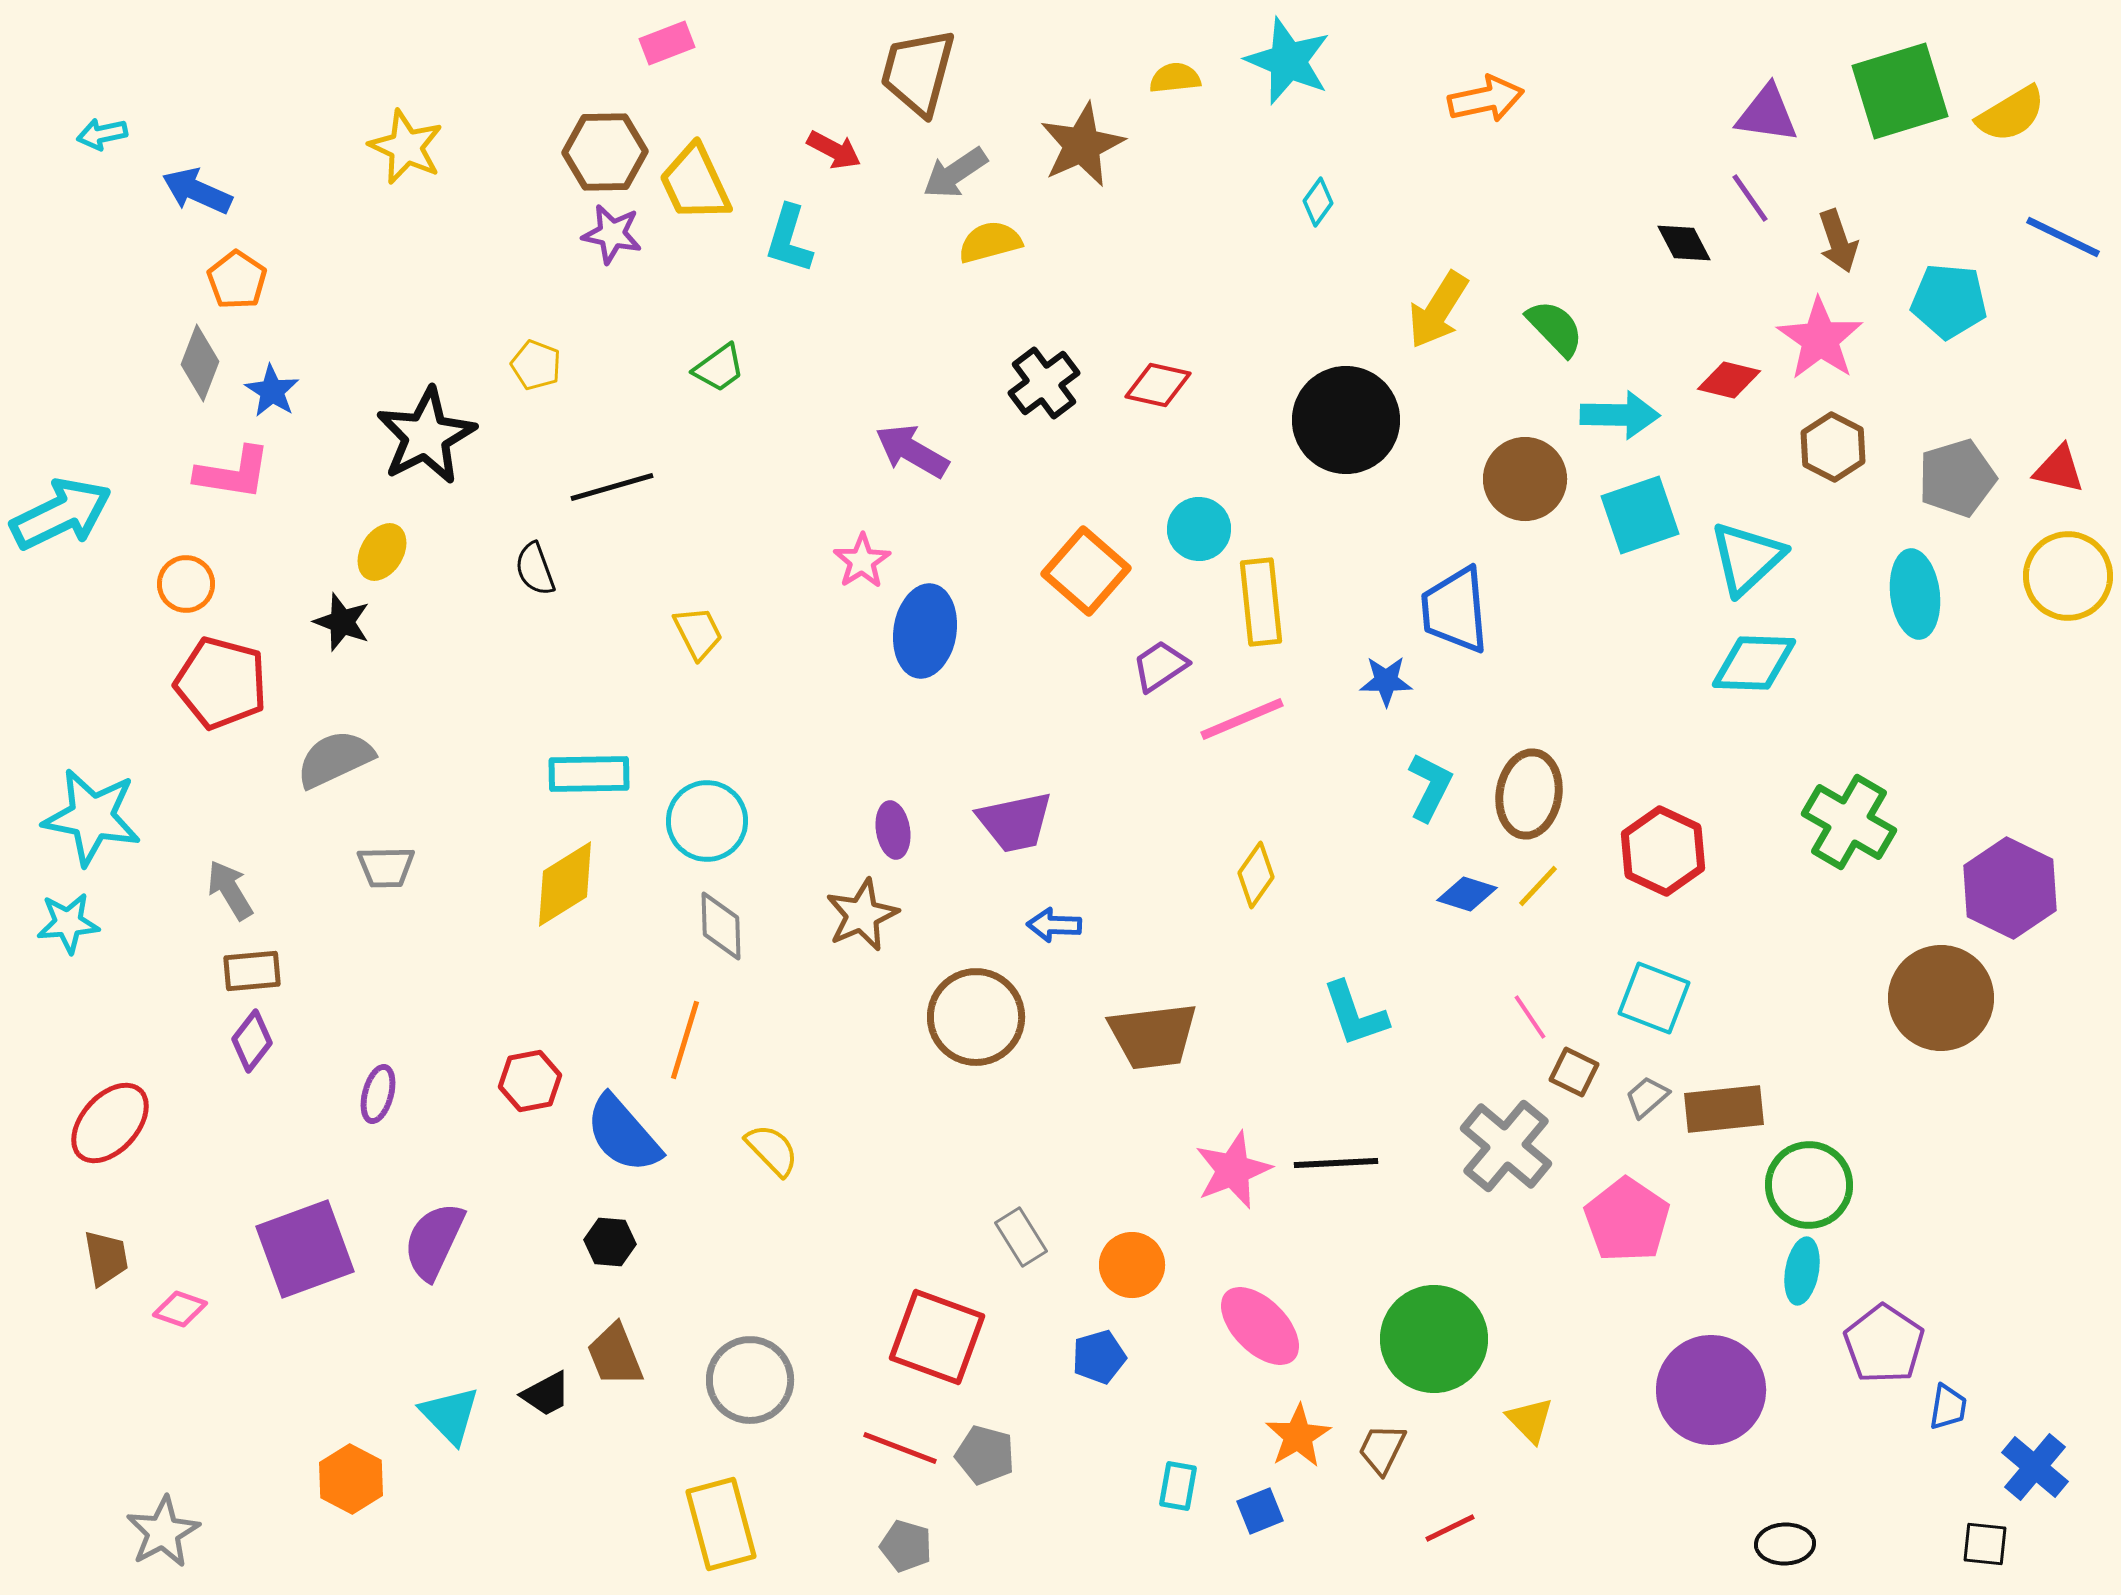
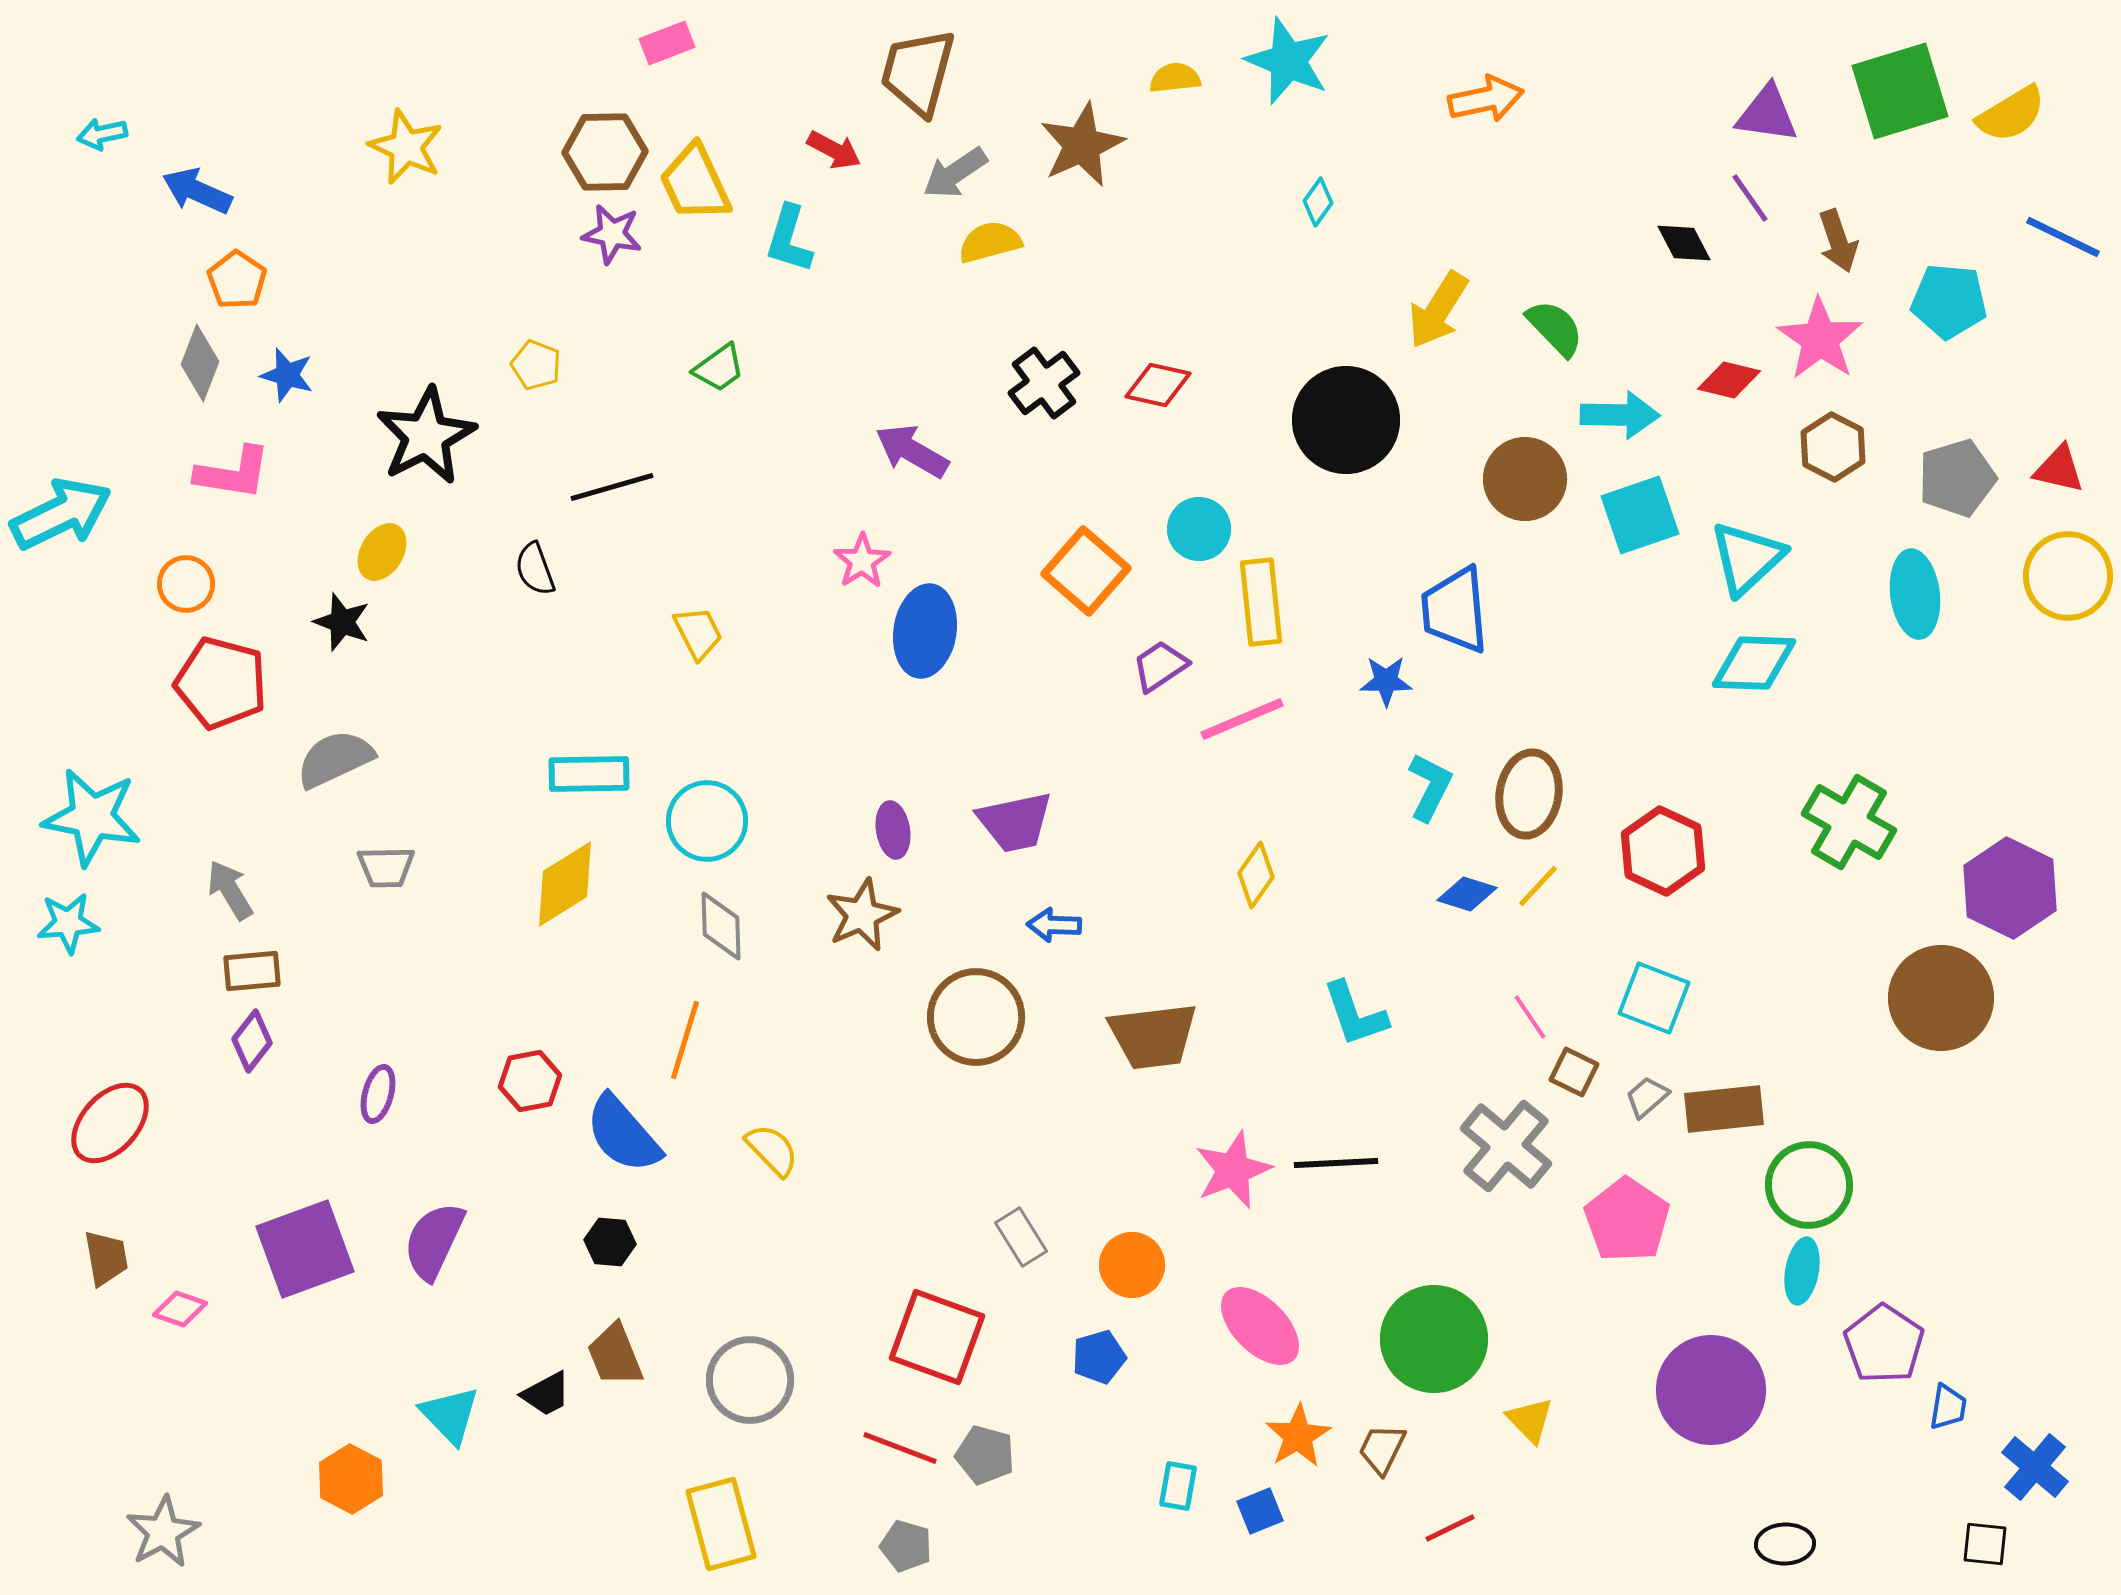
blue star at (272, 391): moved 15 px right, 16 px up; rotated 16 degrees counterclockwise
